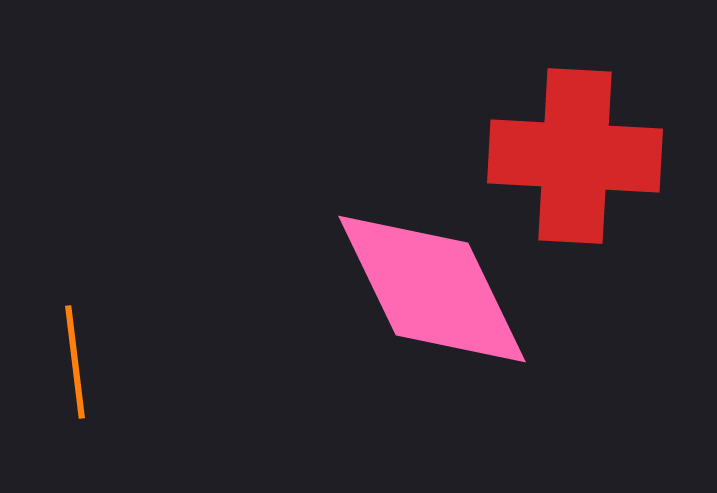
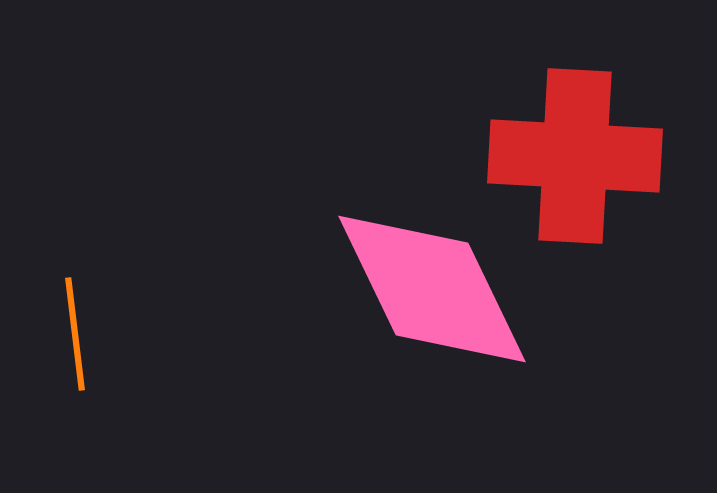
orange line: moved 28 px up
